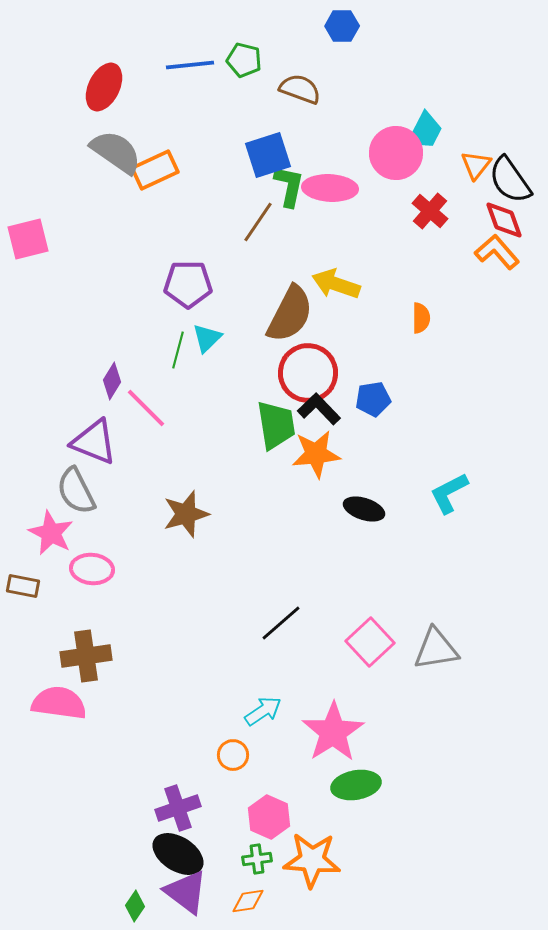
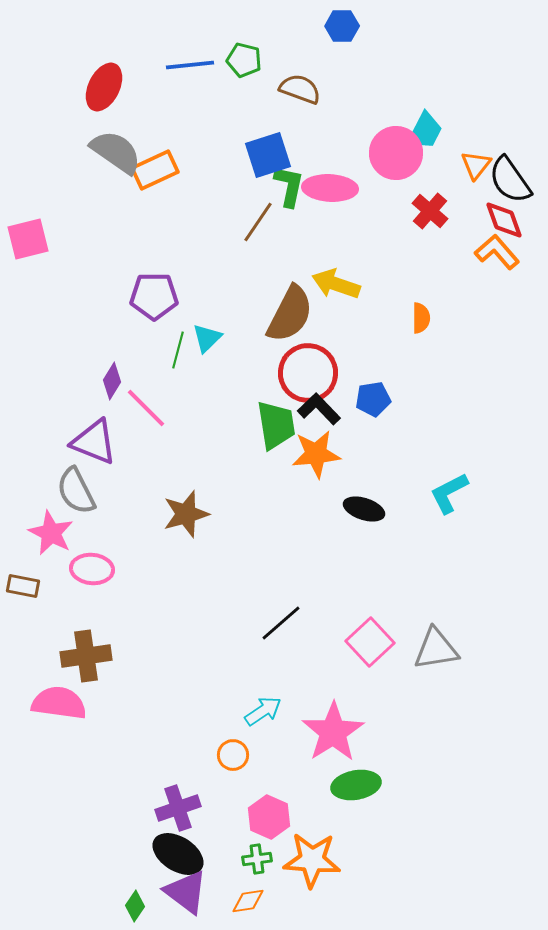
purple pentagon at (188, 284): moved 34 px left, 12 px down
